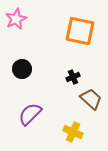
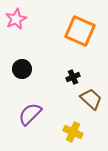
orange square: rotated 12 degrees clockwise
